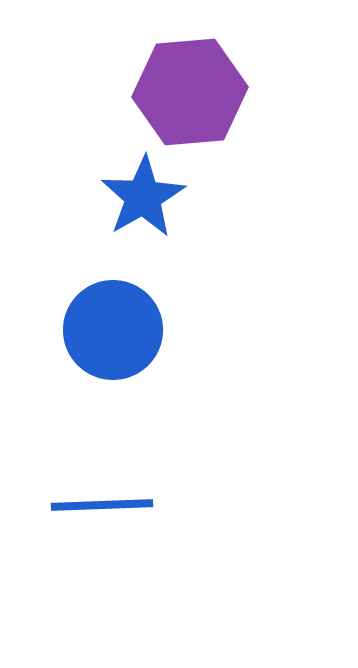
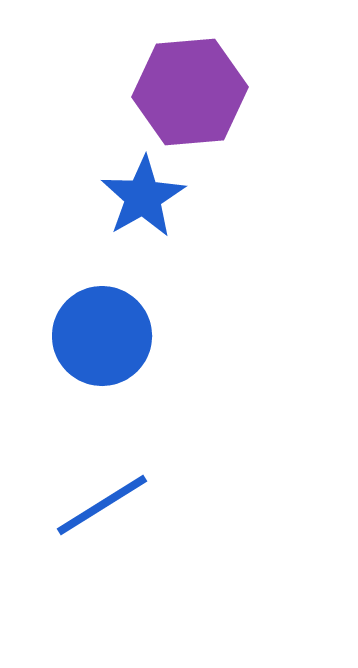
blue circle: moved 11 px left, 6 px down
blue line: rotated 30 degrees counterclockwise
